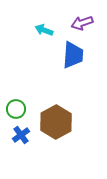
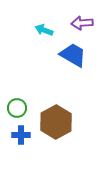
purple arrow: rotated 15 degrees clockwise
blue trapezoid: rotated 64 degrees counterclockwise
green circle: moved 1 px right, 1 px up
blue cross: rotated 36 degrees clockwise
